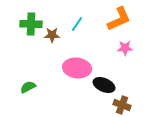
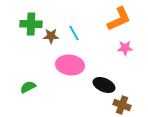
cyan line: moved 3 px left, 9 px down; rotated 63 degrees counterclockwise
brown star: moved 1 px left, 1 px down
pink ellipse: moved 7 px left, 3 px up
